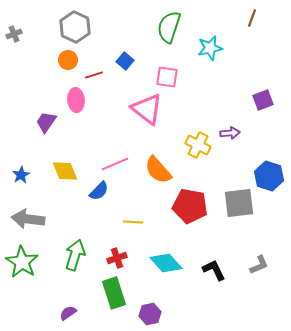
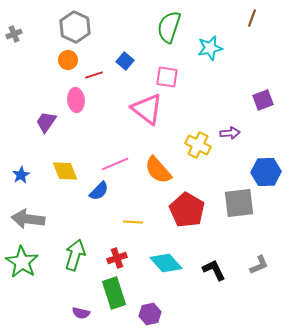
blue hexagon: moved 3 px left, 4 px up; rotated 20 degrees counterclockwise
red pentagon: moved 3 px left, 4 px down; rotated 20 degrees clockwise
purple semicircle: moved 13 px right; rotated 132 degrees counterclockwise
